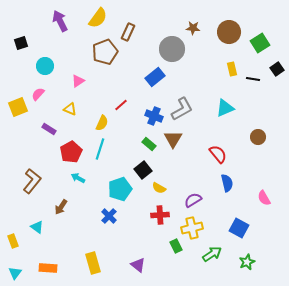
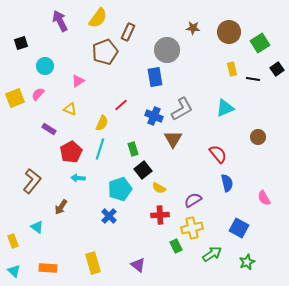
gray circle at (172, 49): moved 5 px left, 1 px down
blue rectangle at (155, 77): rotated 60 degrees counterclockwise
yellow square at (18, 107): moved 3 px left, 9 px up
green rectangle at (149, 144): moved 16 px left, 5 px down; rotated 32 degrees clockwise
cyan arrow at (78, 178): rotated 24 degrees counterclockwise
cyan triangle at (15, 273): moved 1 px left, 2 px up; rotated 24 degrees counterclockwise
